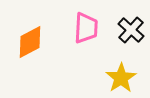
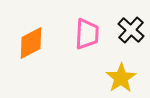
pink trapezoid: moved 1 px right, 6 px down
orange diamond: moved 1 px right, 1 px down
